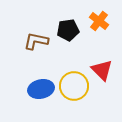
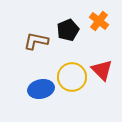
black pentagon: rotated 15 degrees counterclockwise
yellow circle: moved 2 px left, 9 px up
